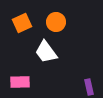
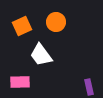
orange square: moved 3 px down
white trapezoid: moved 5 px left, 3 px down
